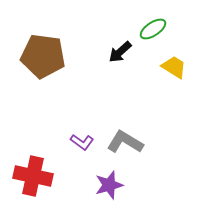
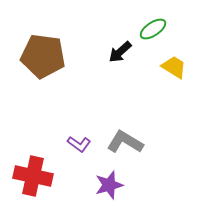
purple L-shape: moved 3 px left, 2 px down
